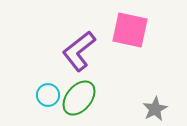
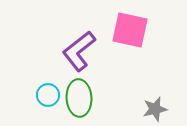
green ellipse: rotated 42 degrees counterclockwise
gray star: rotated 15 degrees clockwise
